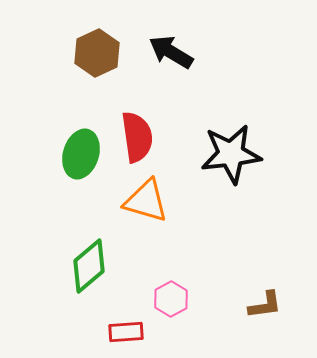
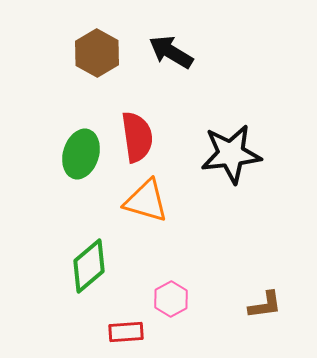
brown hexagon: rotated 6 degrees counterclockwise
